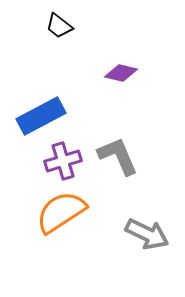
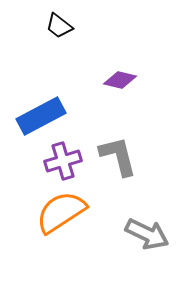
purple diamond: moved 1 px left, 7 px down
gray L-shape: rotated 9 degrees clockwise
